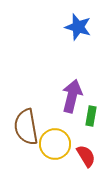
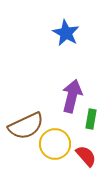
blue star: moved 12 px left, 6 px down; rotated 12 degrees clockwise
green rectangle: moved 3 px down
brown semicircle: moved 1 px up; rotated 105 degrees counterclockwise
red semicircle: rotated 10 degrees counterclockwise
